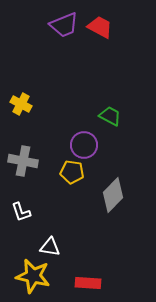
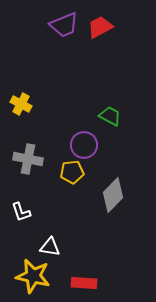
red trapezoid: rotated 56 degrees counterclockwise
gray cross: moved 5 px right, 2 px up
yellow pentagon: rotated 15 degrees counterclockwise
red rectangle: moved 4 px left
